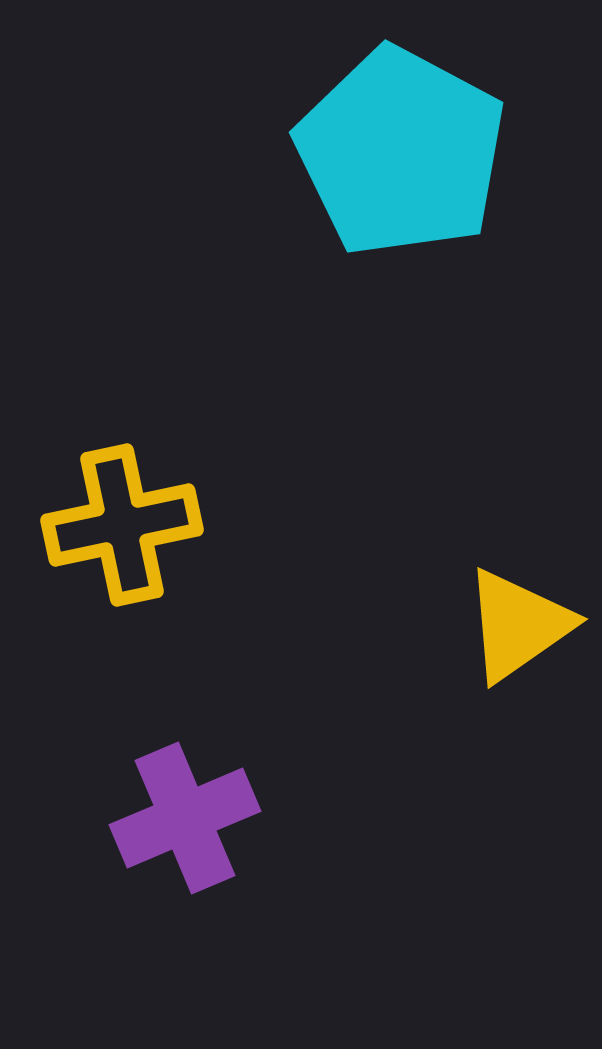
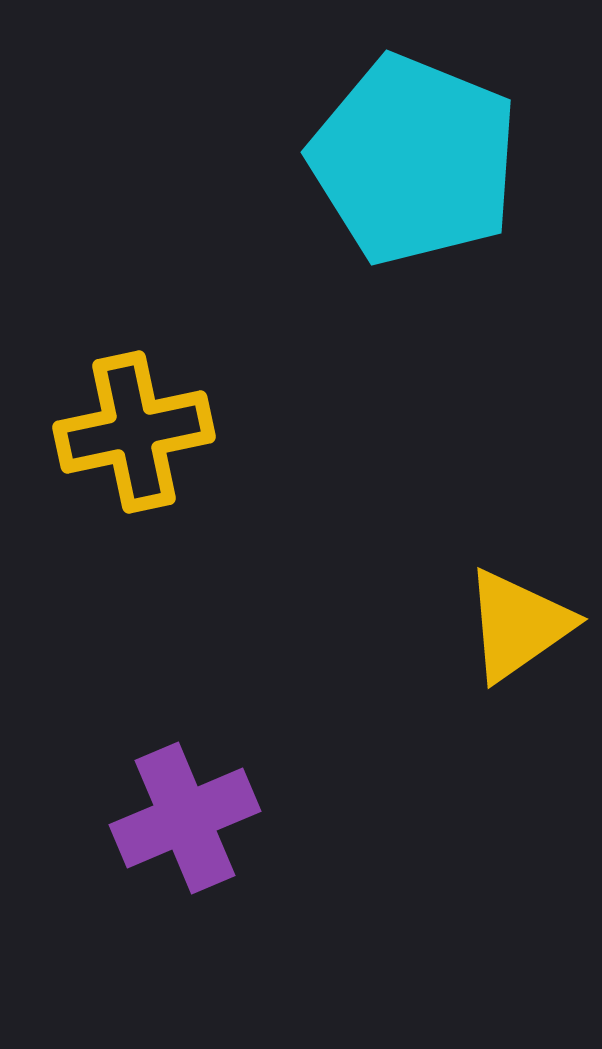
cyan pentagon: moved 13 px right, 8 px down; rotated 6 degrees counterclockwise
yellow cross: moved 12 px right, 93 px up
